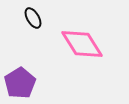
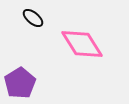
black ellipse: rotated 20 degrees counterclockwise
